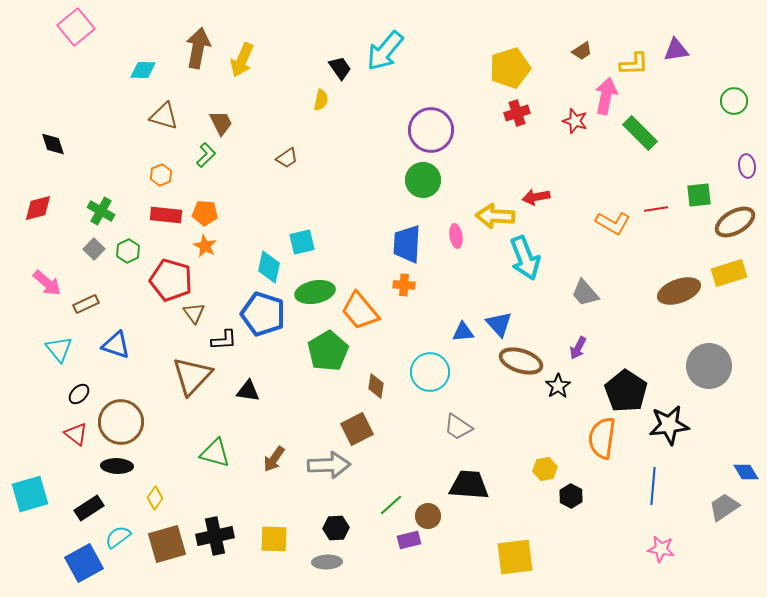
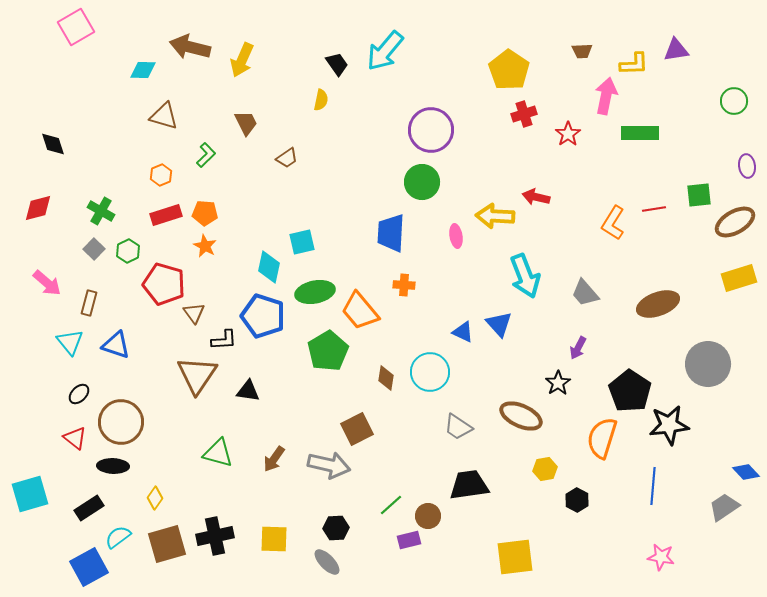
pink square at (76, 27): rotated 9 degrees clockwise
brown arrow at (198, 48): moved 8 px left, 1 px up; rotated 87 degrees counterclockwise
brown trapezoid at (582, 51): rotated 30 degrees clockwise
black trapezoid at (340, 68): moved 3 px left, 4 px up
yellow pentagon at (510, 68): moved 1 px left, 2 px down; rotated 21 degrees counterclockwise
red cross at (517, 113): moved 7 px right, 1 px down
red star at (575, 121): moved 7 px left, 13 px down; rotated 20 degrees clockwise
brown trapezoid at (221, 123): moved 25 px right
green rectangle at (640, 133): rotated 45 degrees counterclockwise
green circle at (423, 180): moved 1 px left, 2 px down
red arrow at (536, 197): rotated 24 degrees clockwise
red line at (656, 209): moved 2 px left
red rectangle at (166, 215): rotated 24 degrees counterclockwise
orange L-shape at (613, 223): rotated 92 degrees clockwise
blue trapezoid at (407, 244): moved 16 px left, 11 px up
cyan arrow at (525, 258): moved 18 px down
yellow rectangle at (729, 273): moved 10 px right, 5 px down
red pentagon at (171, 280): moved 7 px left, 4 px down
brown ellipse at (679, 291): moved 21 px left, 13 px down
brown rectangle at (86, 304): moved 3 px right, 1 px up; rotated 50 degrees counterclockwise
blue pentagon at (263, 314): moved 2 px down
blue triangle at (463, 332): rotated 30 degrees clockwise
cyan triangle at (59, 349): moved 11 px right, 7 px up
brown ellipse at (521, 361): moved 55 px down; rotated 6 degrees clockwise
gray circle at (709, 366): moved 1 px left, 2 px up
brown triangle at (192, 376): moved 5 px right, 1 px up; rotated 9 degrees counterclockwise
brown diamond at (376, 386): moved 10 px right, 8 px up
black star at (558, 386): moved 3 px up
black pentagon at (626, 391): moved 4 px right
red triangle at (76, 434): moved 1 px left, 4 px down
orange semicircle at (602, 438): rotated 9 degrees clockwise
green triangle at (215, 453): moved 3 px right
gray arrow at (329, 465): rotated 15 degrees clockwise
black ellipse at (117, 466): moved 4 px left
blue diamond at (746, 472): rotated 12 degrees counterclockwise
black trapezoid at (469, 485): rotated 12 degrees counterclockwise
black hexagon at (571, 496): moved 6 px right, 4 px down
pink star at (661, 549): moved 8 px down
gray ellipse at (327, 562): rotated 48 degrees clockwise
blue square at (84, 563): moved 5 px right, 4 px down
